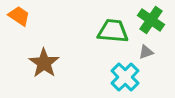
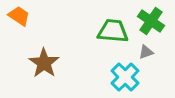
green cross: moved 1 px down
